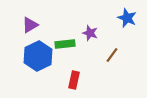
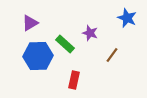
purple triangle: moved 2 px up
green rectangle: rotated 48 degrees clockwise
blue hexagon: rotated 24 degrees clockwise
